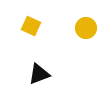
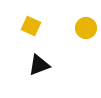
black triangle: moved 9 px up
